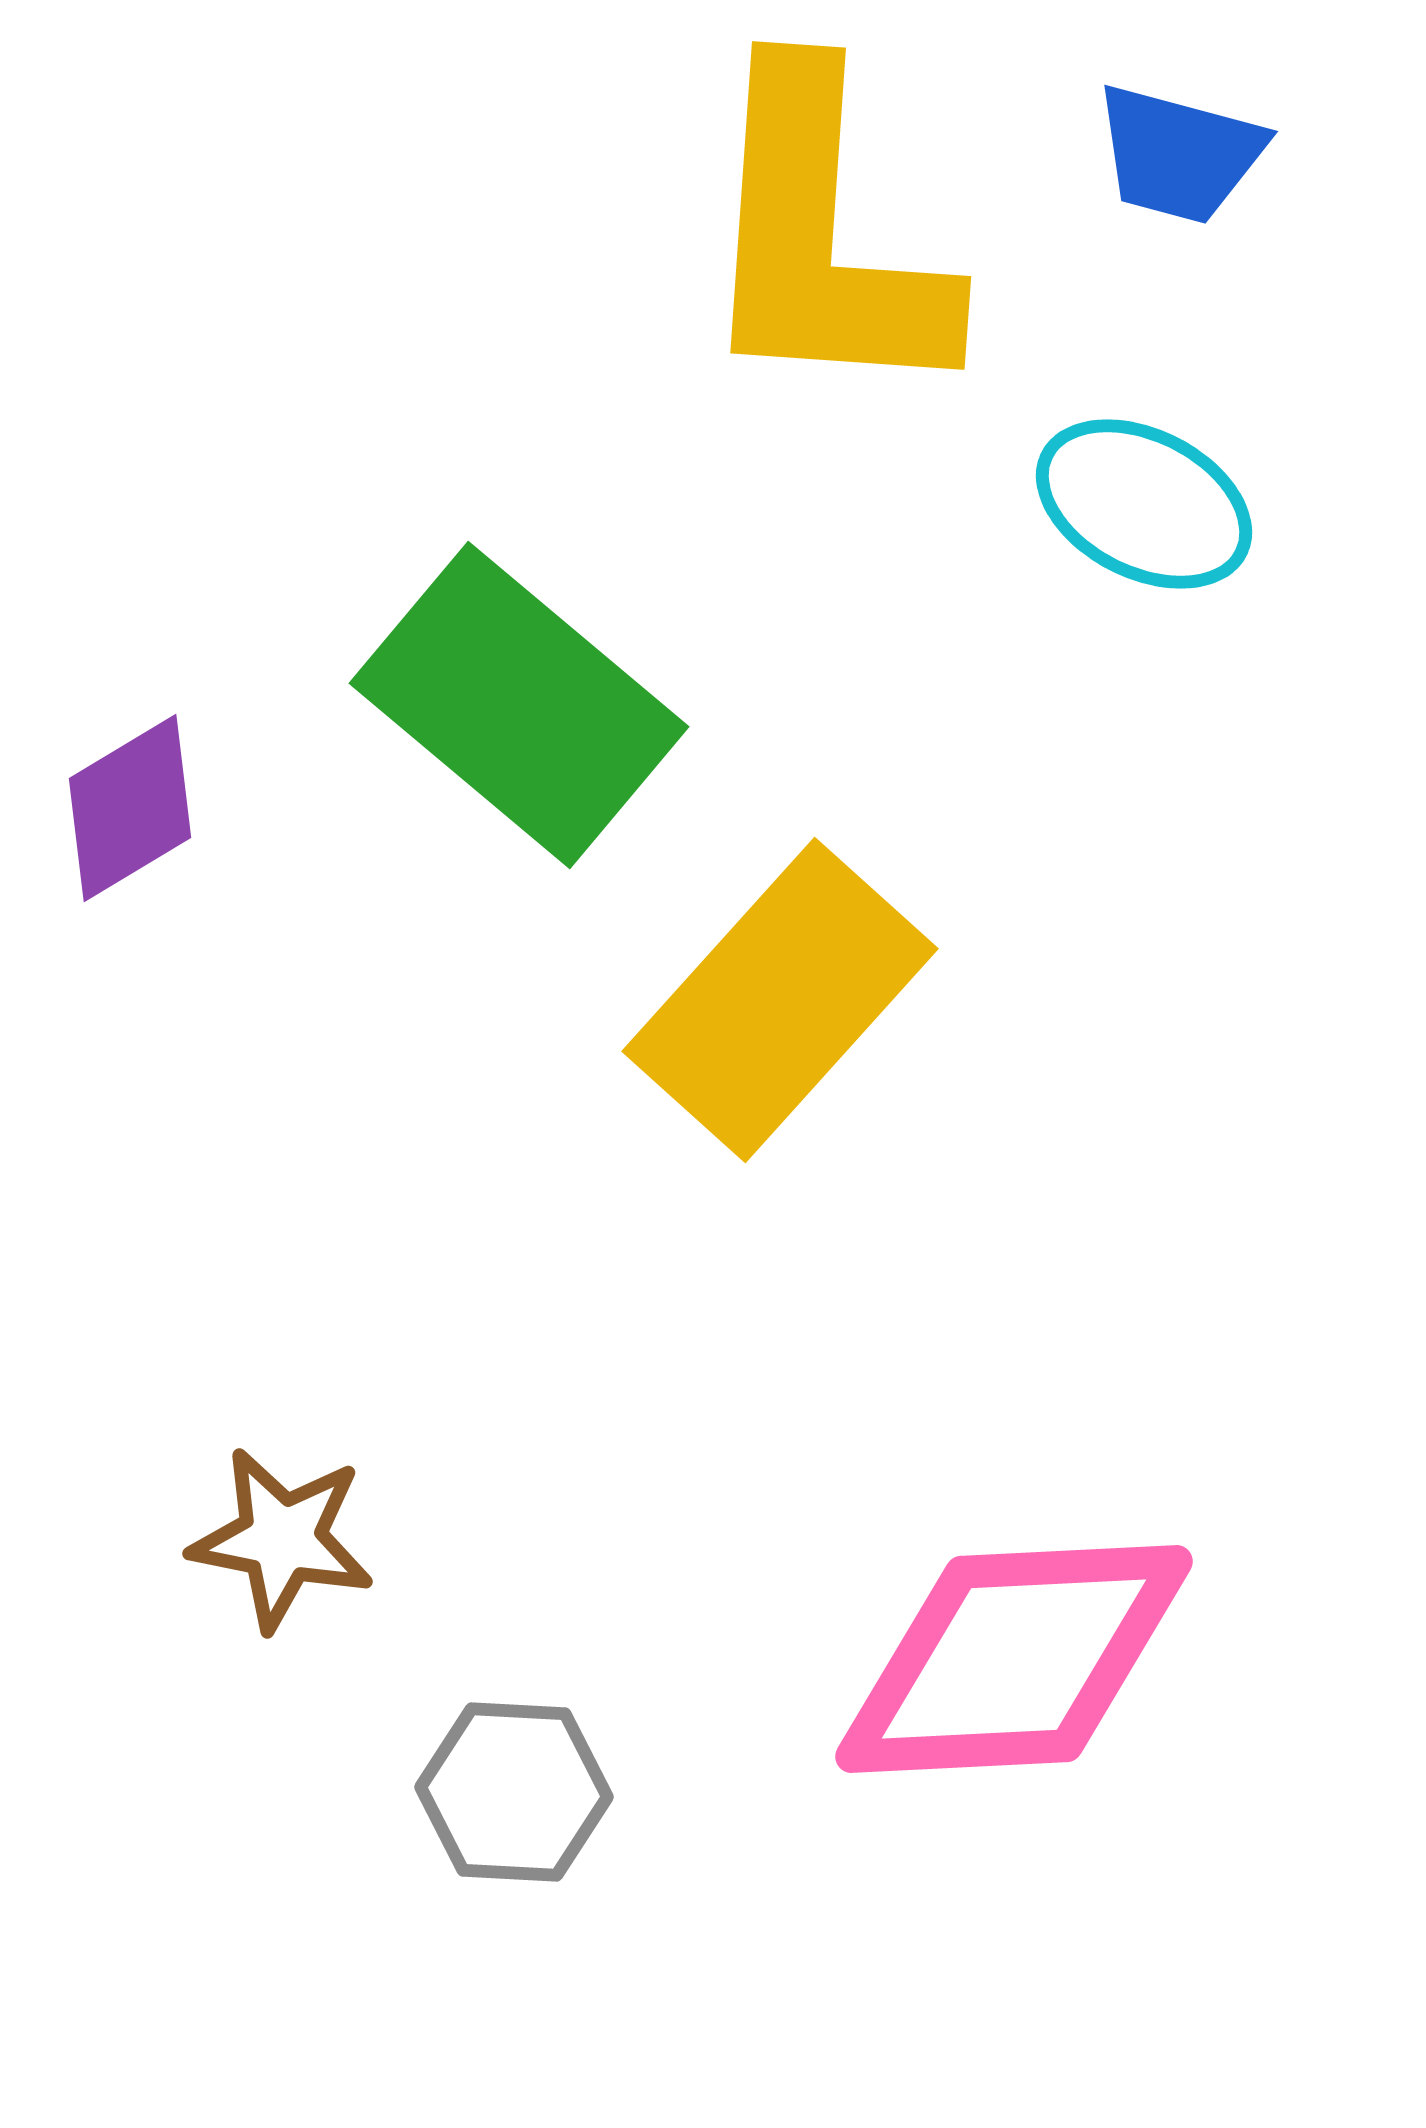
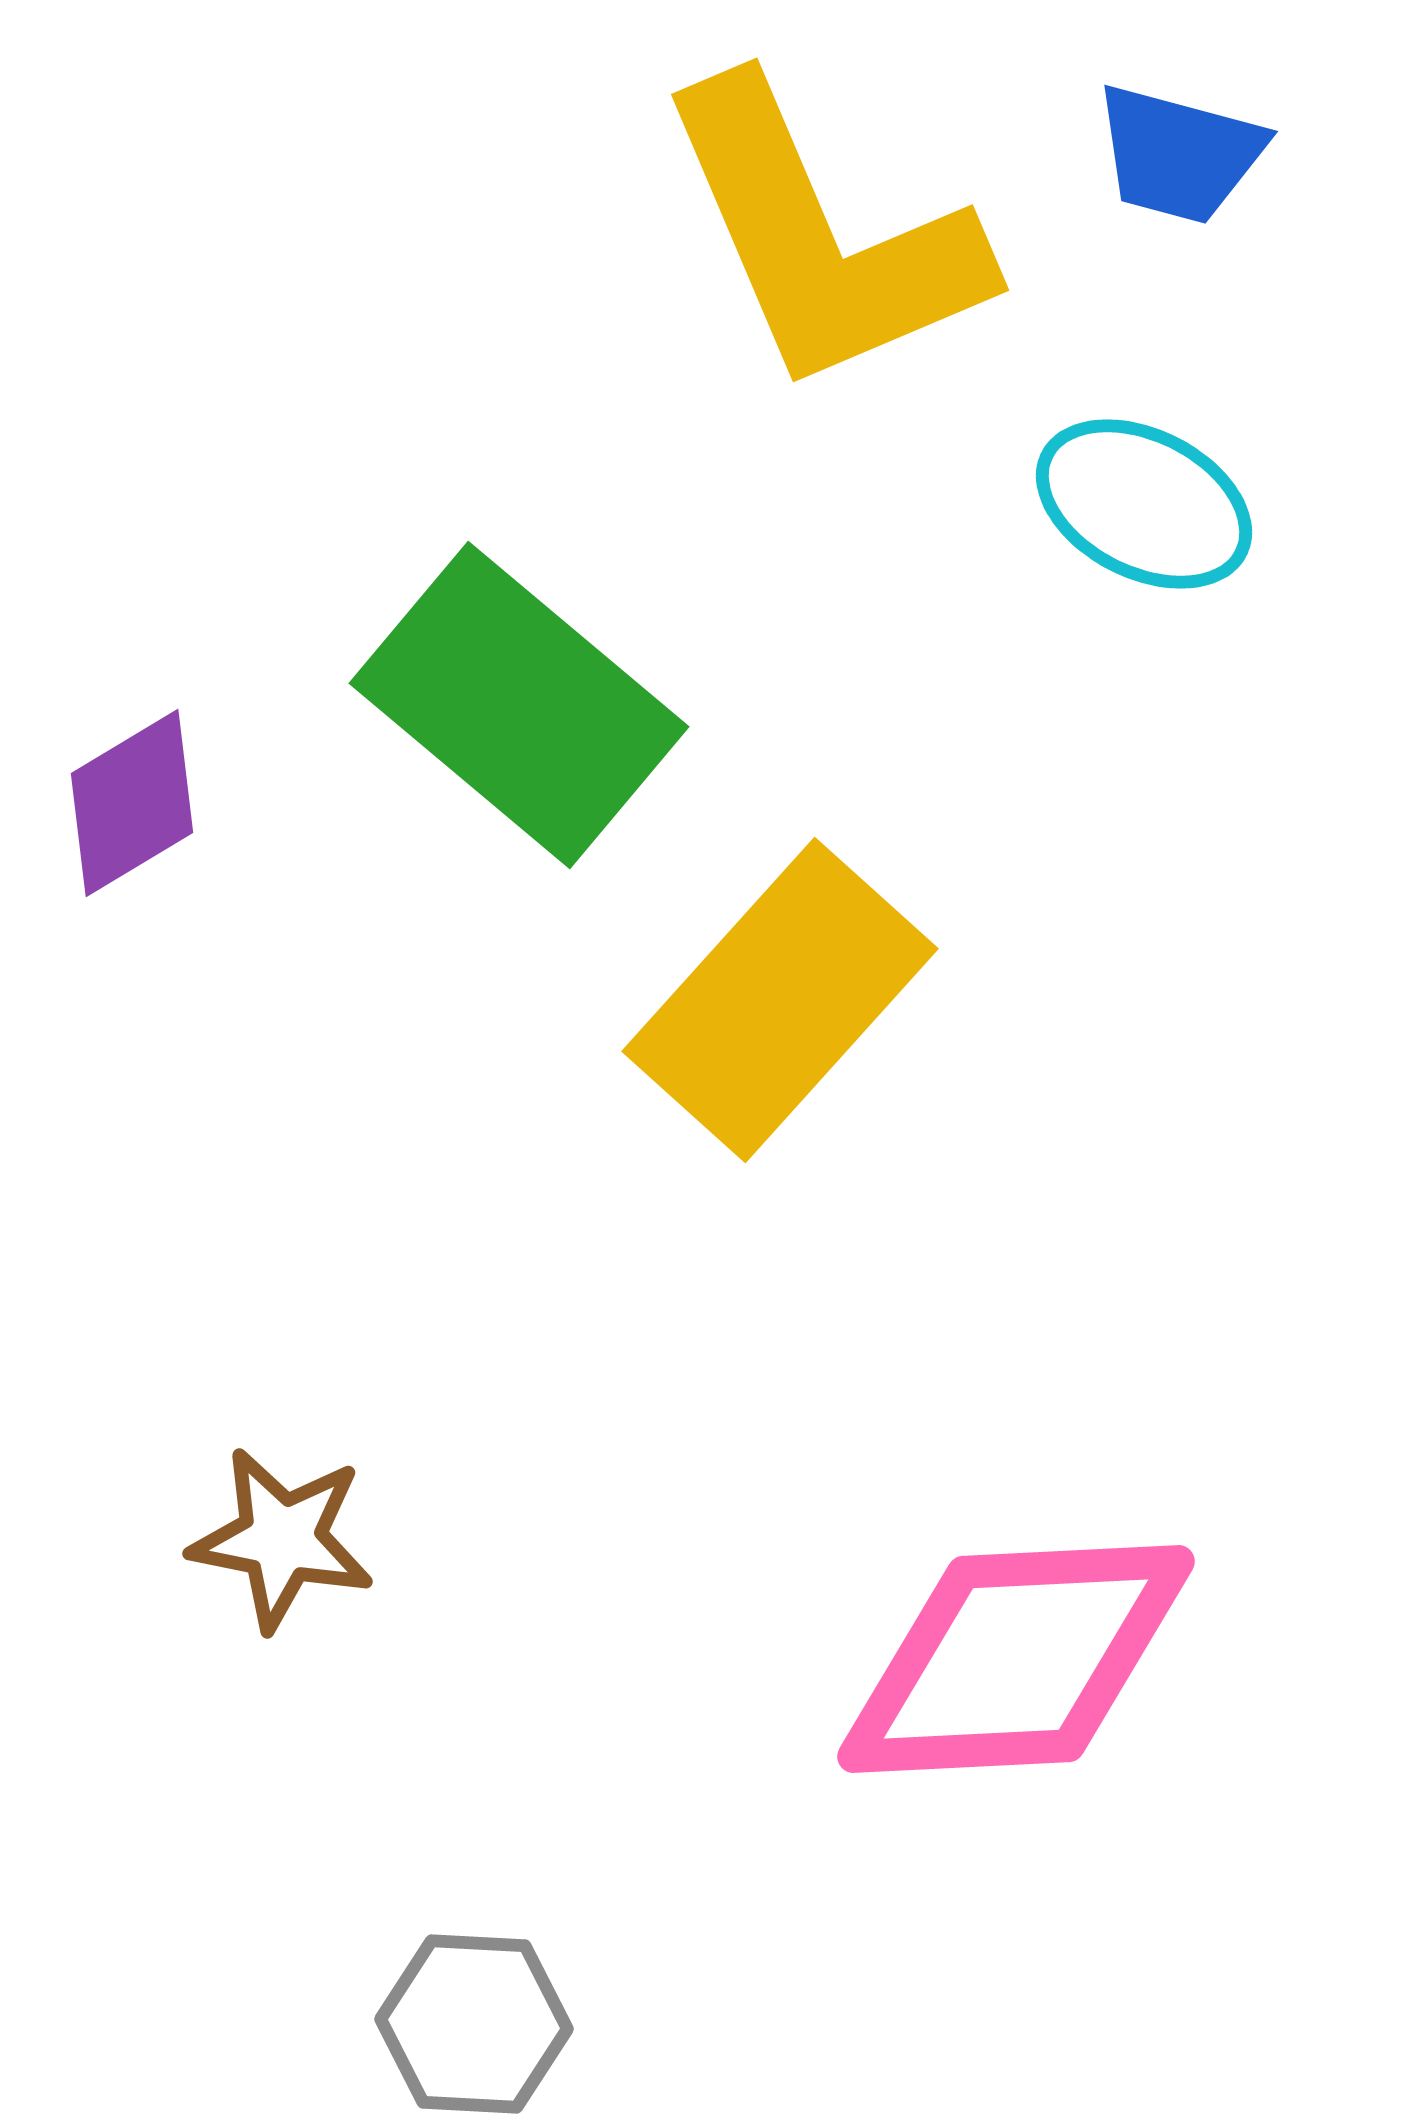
yellow L-shape: rotated 27 degrees counterclockwise
purple diamond: moved 2 px right, 5 px up
pink diamond: moved 2 px right
gray hexagon: moved 40 px left, 232 px down
